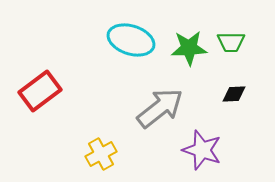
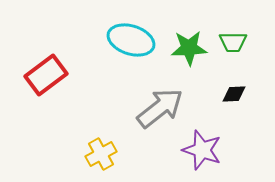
green trapezoid: moved 2 px right
red rectangle: moved 6 px right, 16 px up
